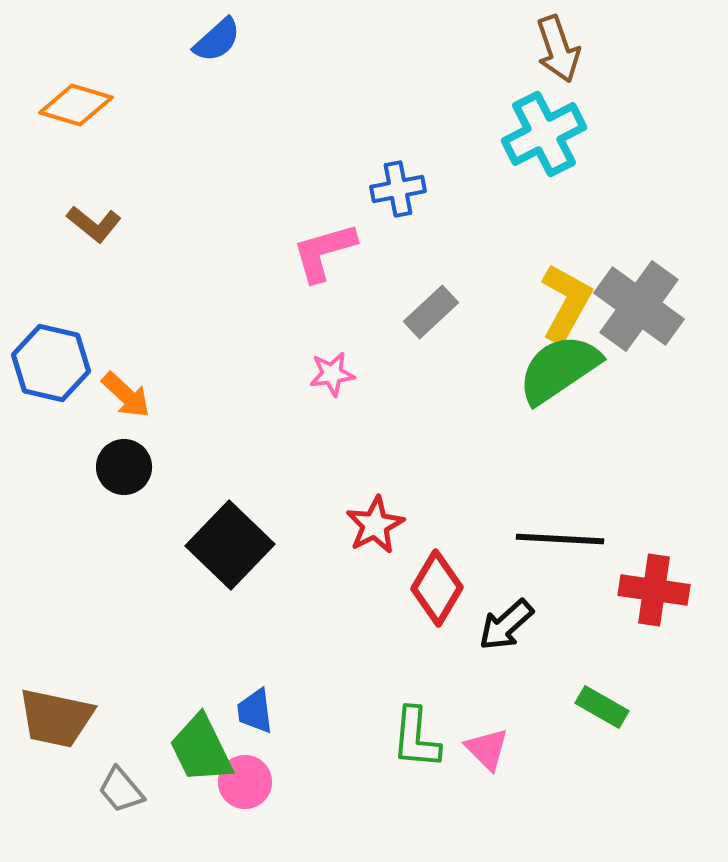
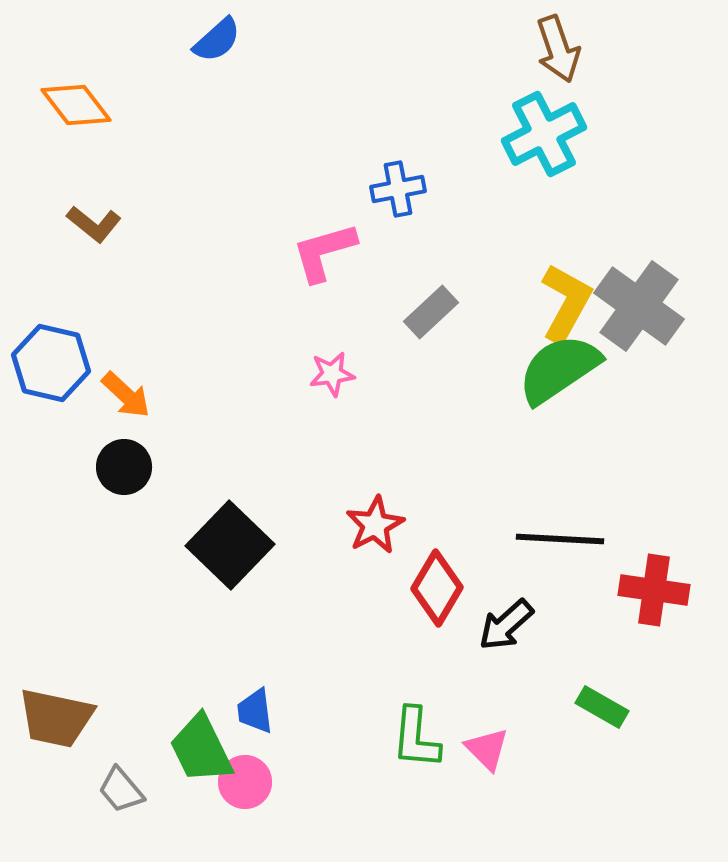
orange diamond: rotated 36 degrees clockwise
